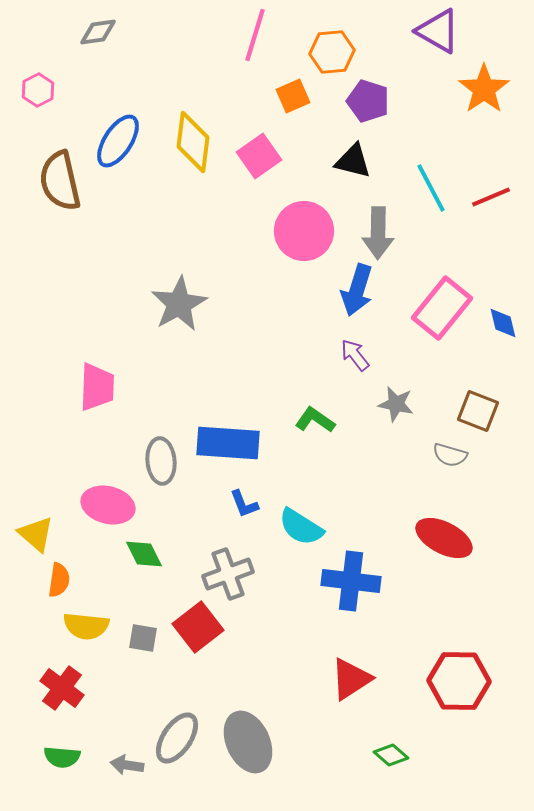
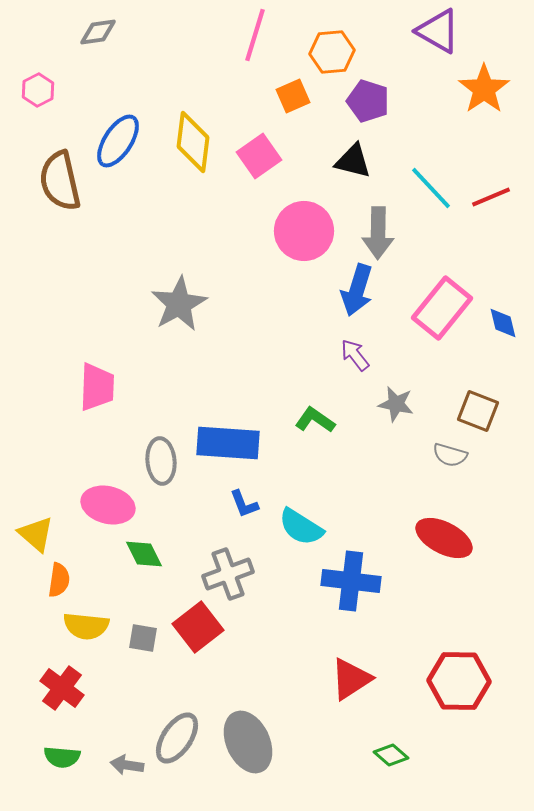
cyan line at (431, 188): rotated 15 degrees counterclockwise
